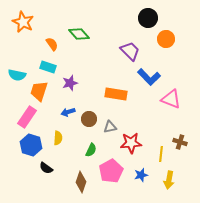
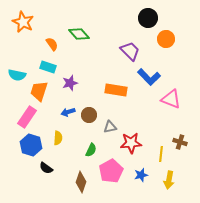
orange rectangle: moved 4 px up
brown circle: moved 4 px up
